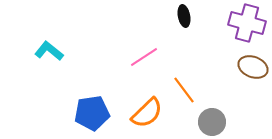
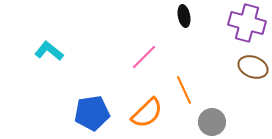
pink line: rotated 12 degrees counterclockwise
orange line: rotated 12 degrees clockwise
